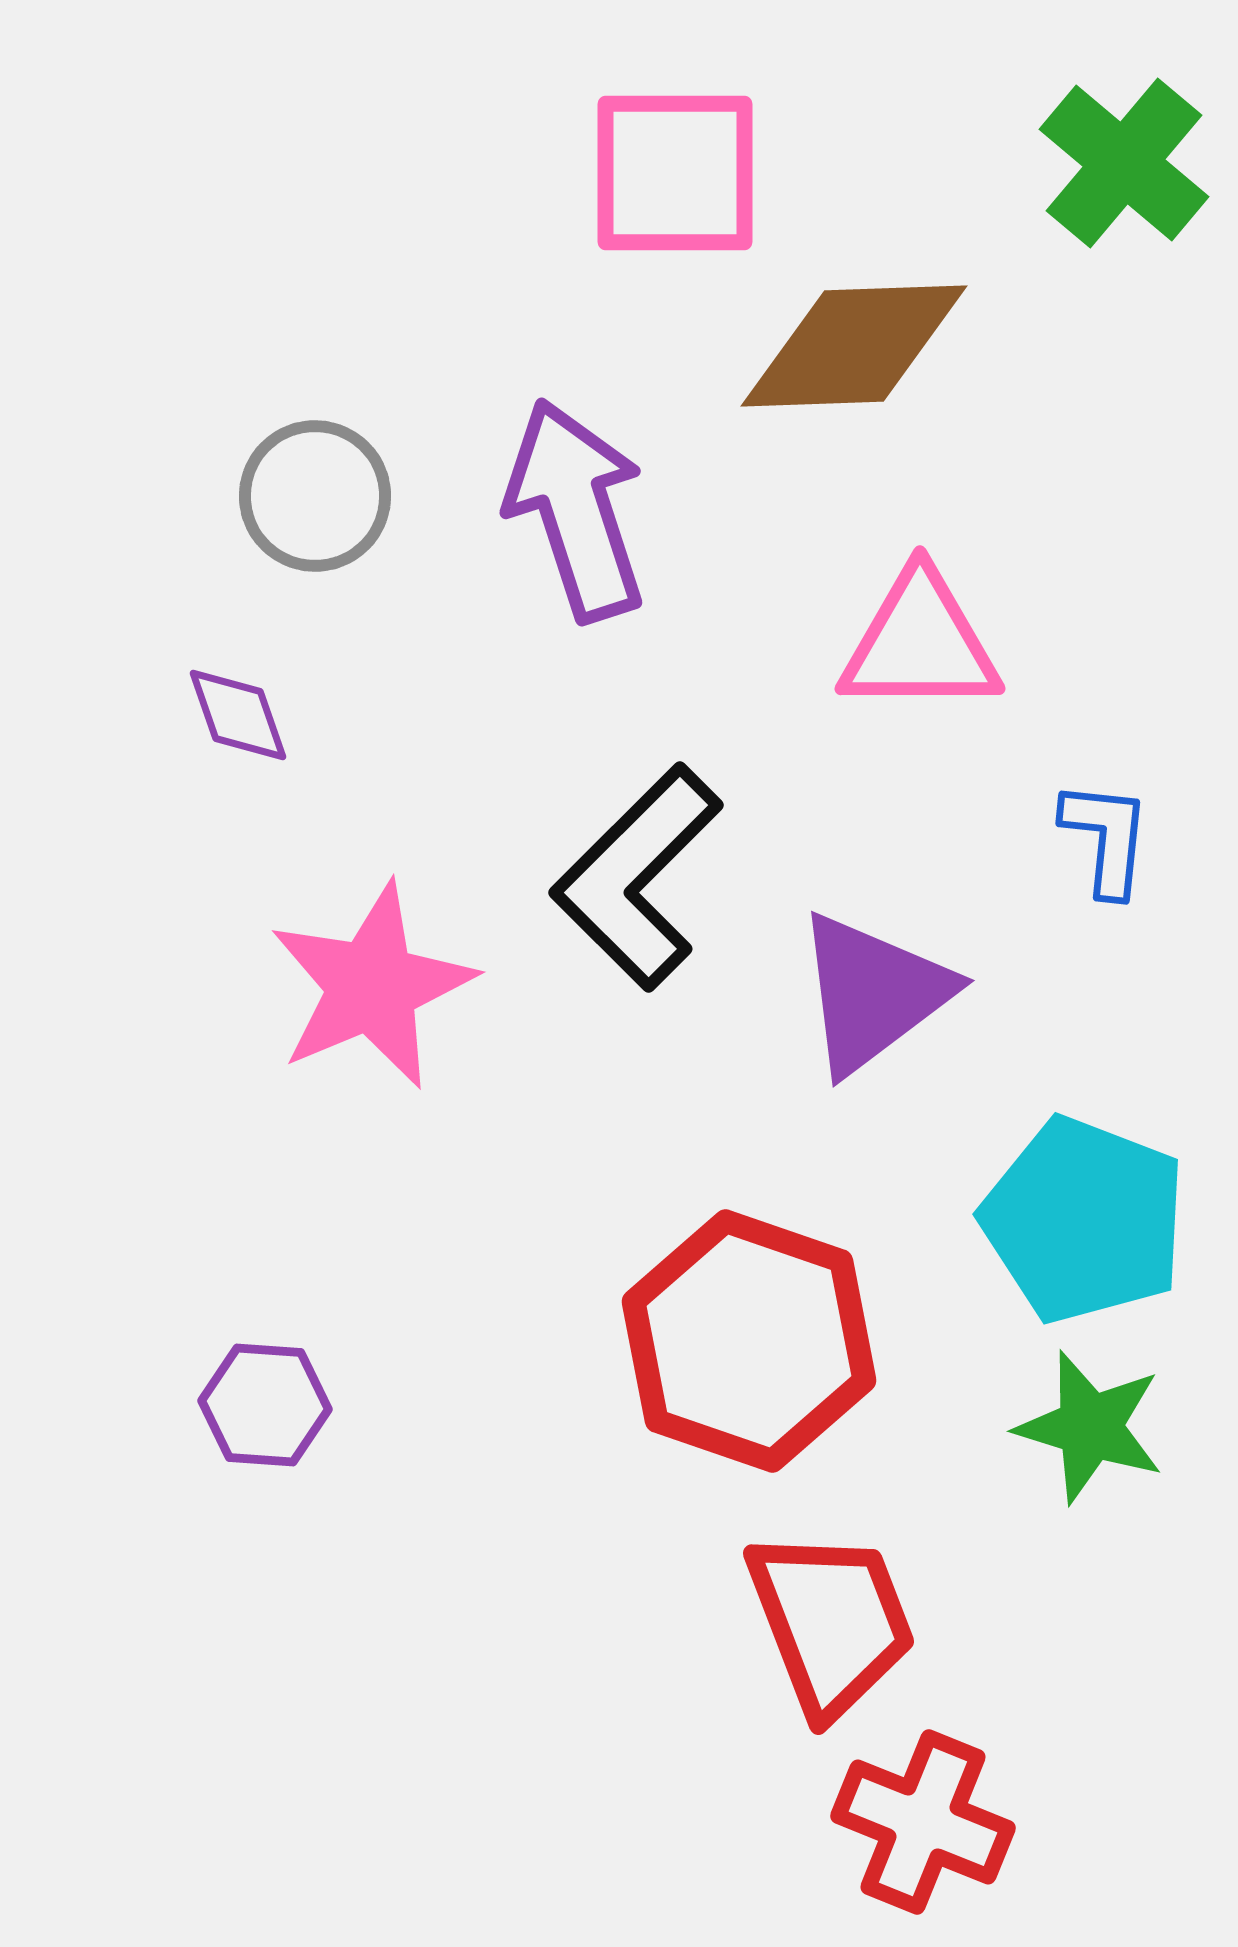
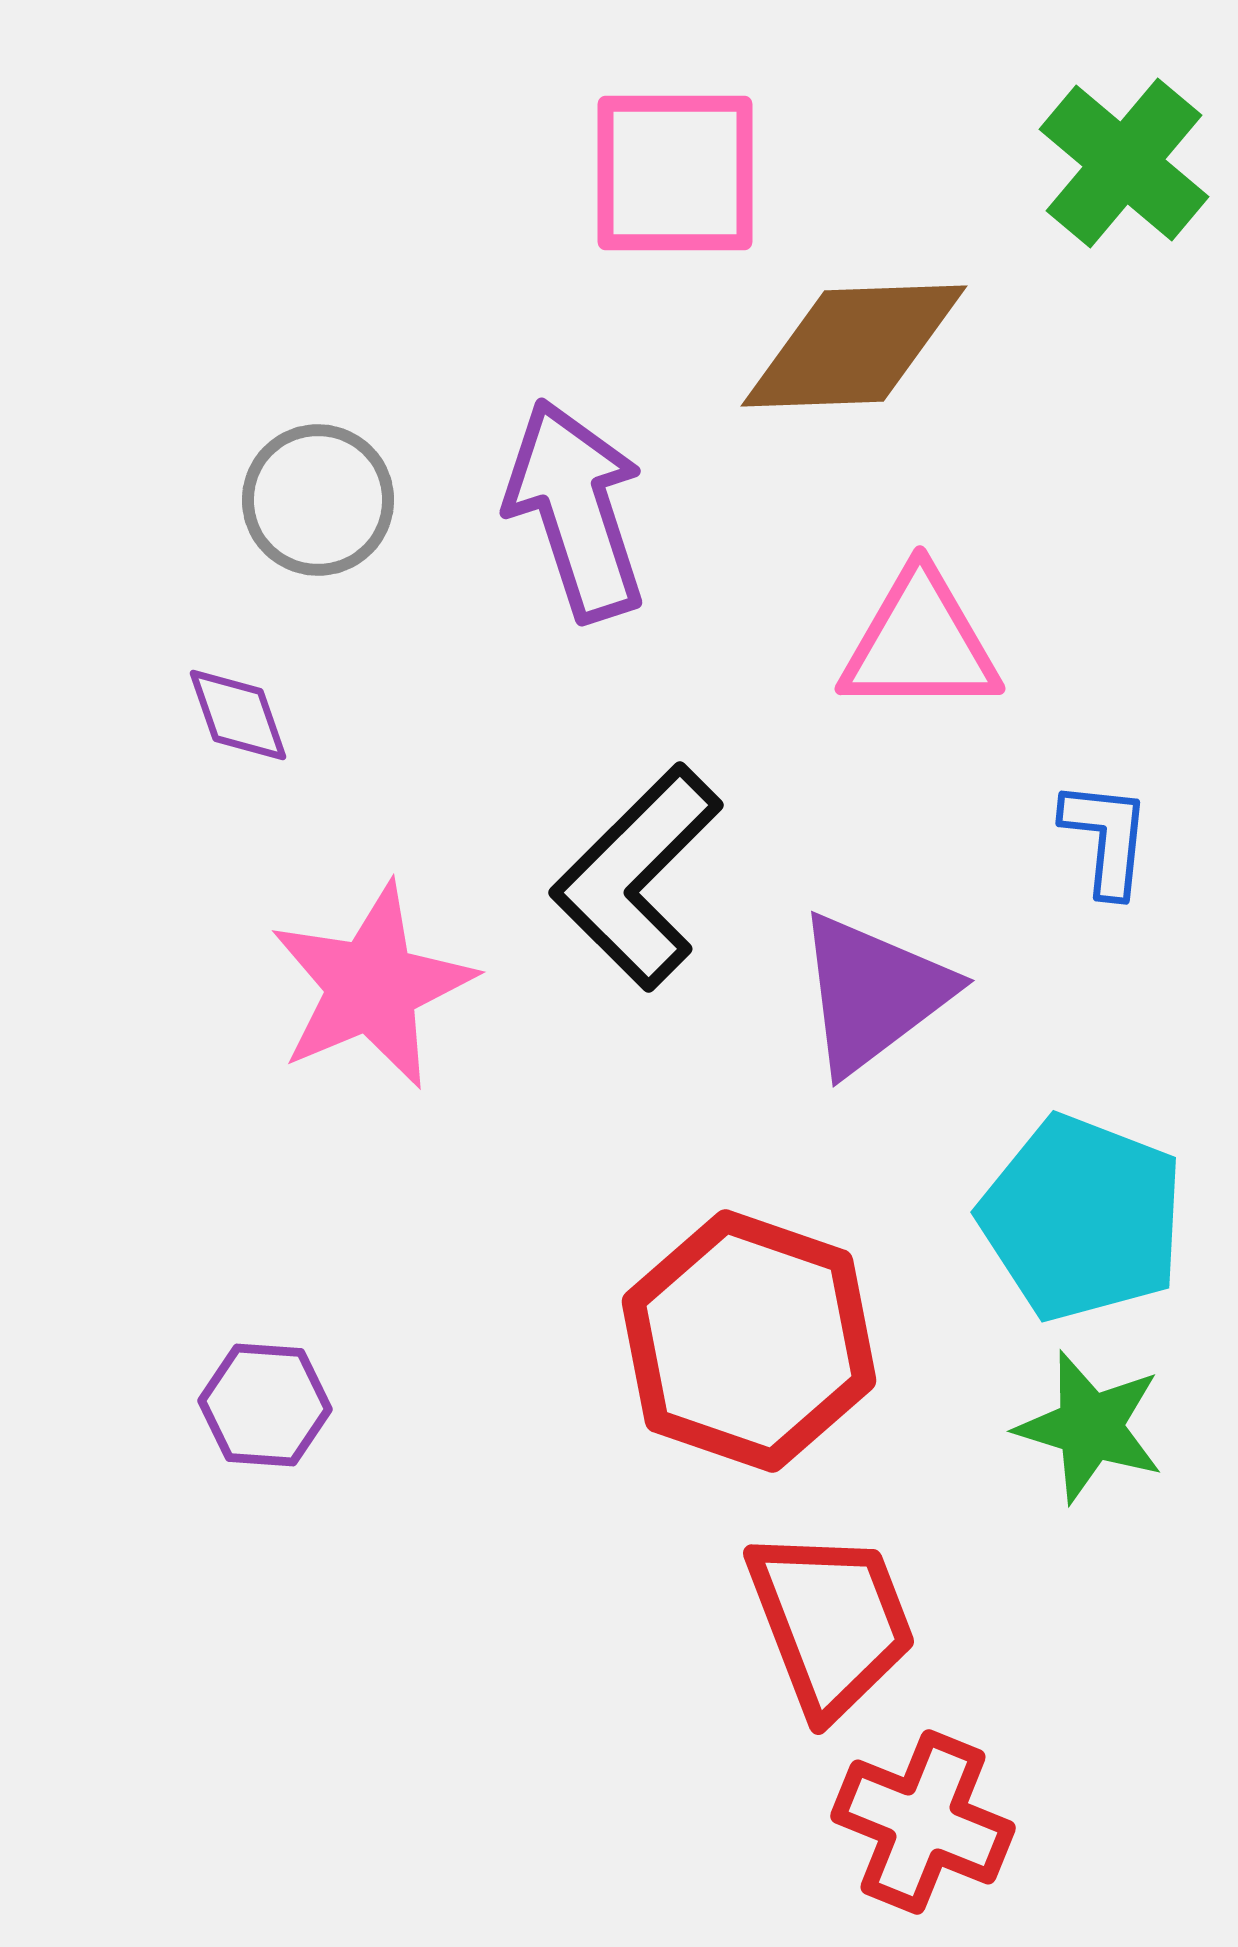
gray circle: moved 3 px right, 4 px down
cyan pentagon: moved 2 px left, 2 px up
